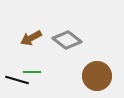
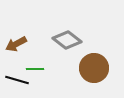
brown arrow: moved 15 px left, 6 px down
green line: moved 3 px right, 3 px up
brown circle: moved 3 px left, 8 px up
